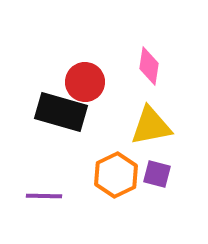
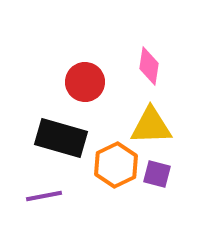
black rectangle: moved 26 px down
yellow triangle: rotated 9 degrees clockwise
orange hexagon: moved 10 px up
purple line: rotated 12 degrees counterclockwise
